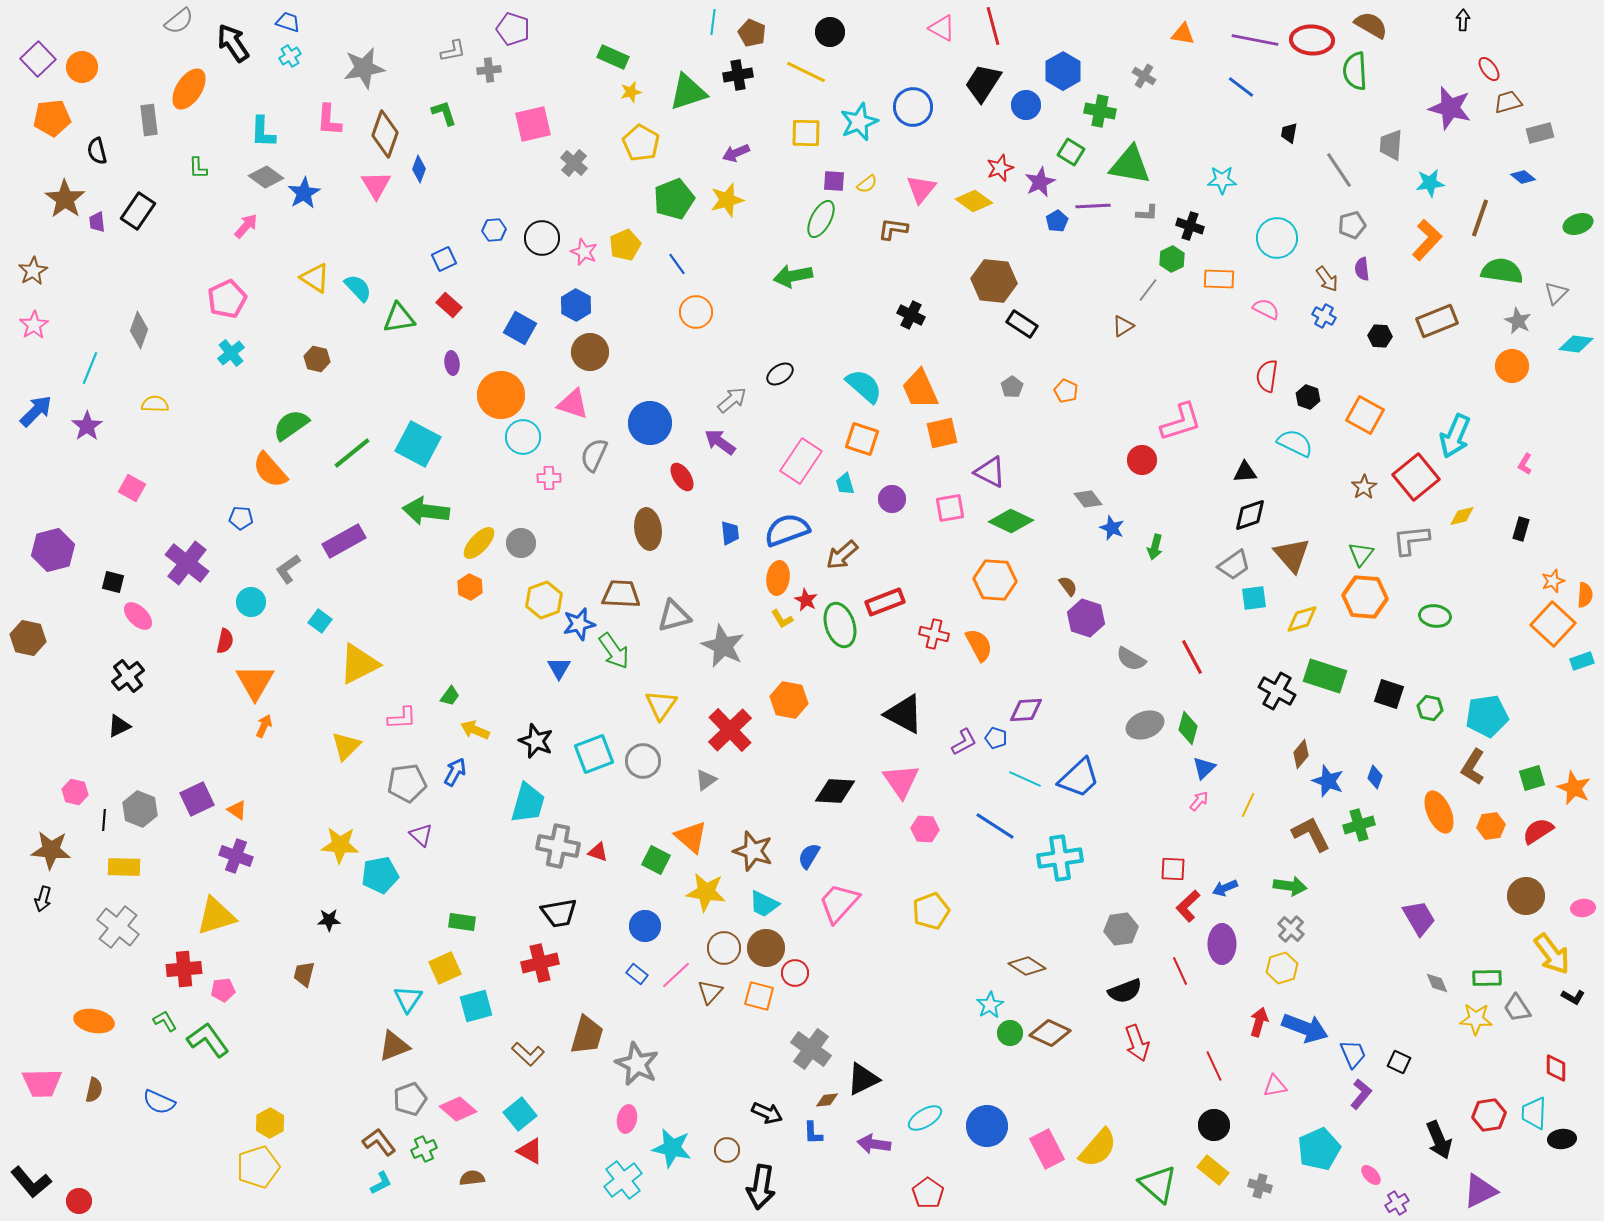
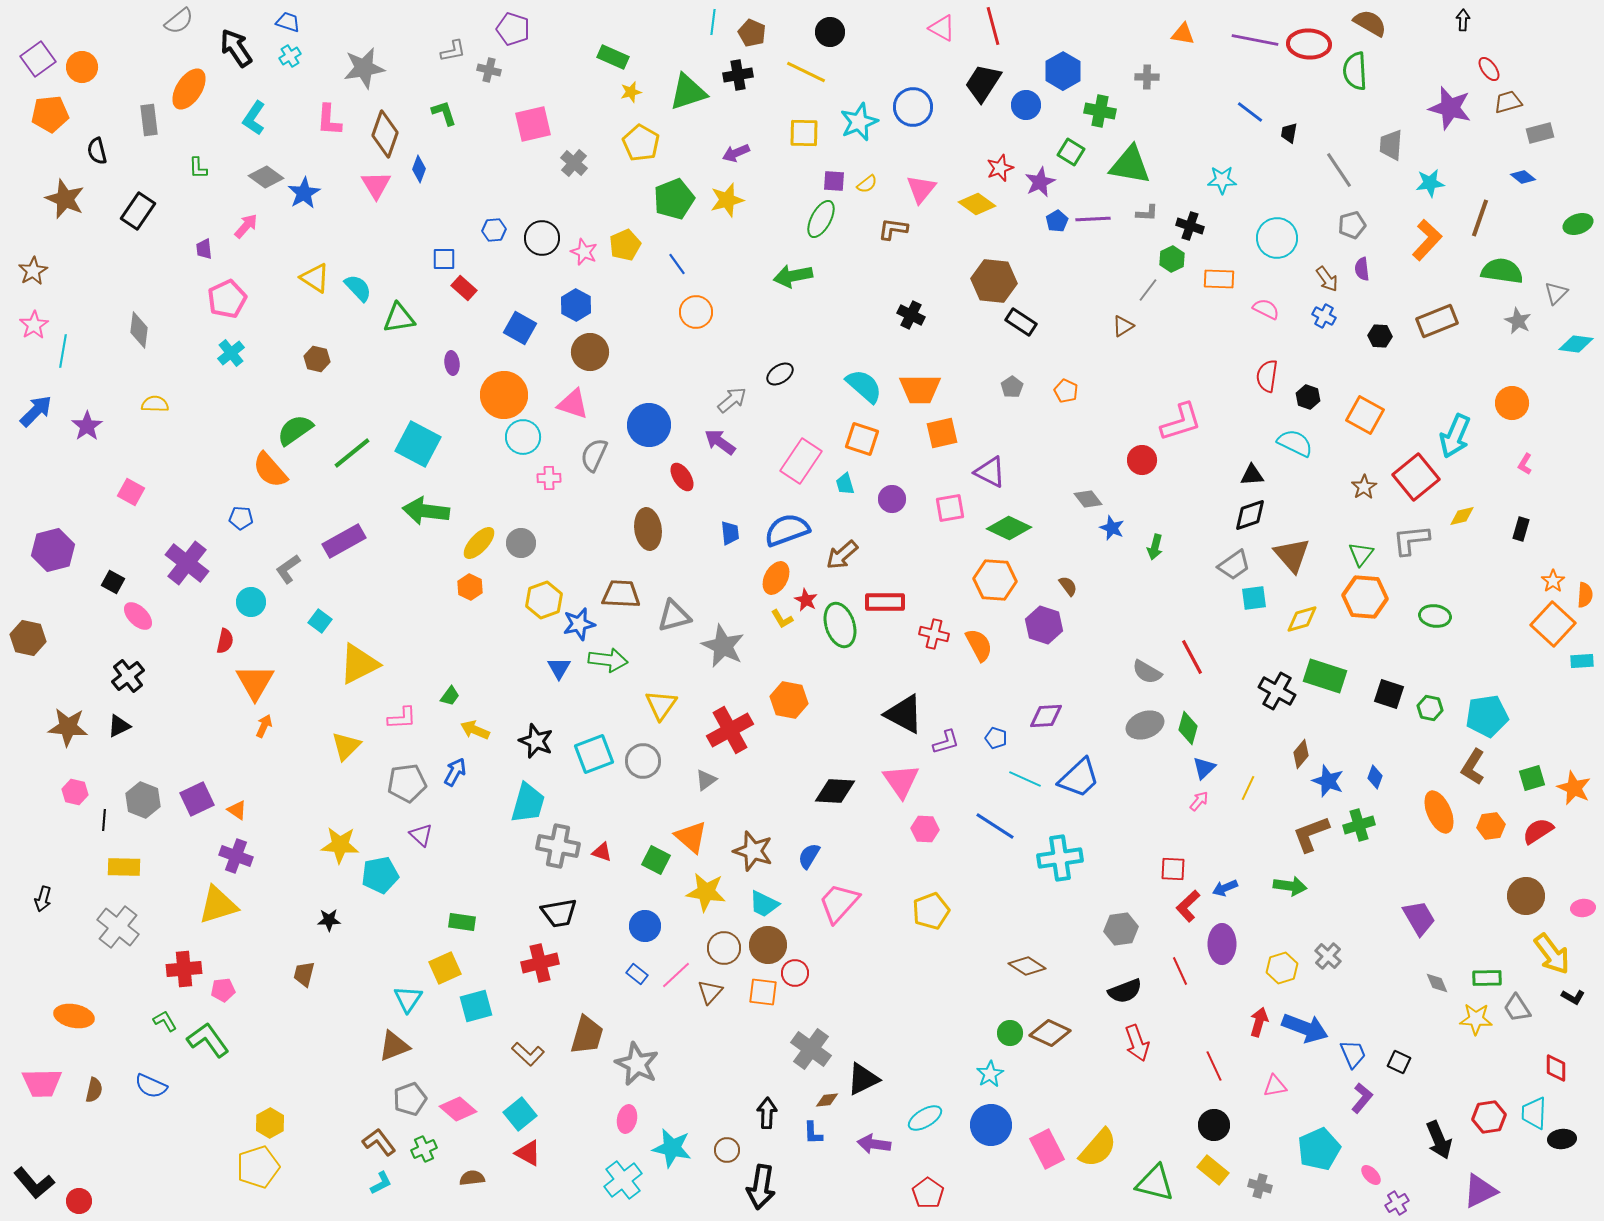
brown semicircle at (1371, 25): moved 1 px left, 2 px up
red ellipse at (1312, 40): moved 3 px left, 4 px down
black arrow at (233, 43): moved 3 px right, 5 px down
purple square at (38, 59): rotated 8 degrees clockwise
gray cross at (489, 70): rotated 20 degrees clockwise
gray cross at (1144, 76): moved 3 px right, 1 px down; rotated 30 degrees counterclockwise
blue line at (1241, 87): moved 9 px right, 25 px down
orange pentagon at (52, 118): moved 2 px left, 4 px up
cyan L-shape at (263, 132): moved 9 px left, 14 px up; rotated 32 degrees clockwise
yellow square at (806, 133): moved 2 px left
brown star at (65, 199): rotated 12 degrees counterclockwise
yellow diamond at (974, 201): moved 3 px right, 3 px down
purple line at (1093, 206): moved 13 px down
purple trapezoid at (97, 222): moved 107 px right, 27 px down
blue square at (444, 259): rotated 25 degrees clockwise
red rectangle at (449, 305): moved 15 px right, 17 px up
black rectangle at (1022, 324): moved 1 px left, 2 px up
gray diamond at (139, 330): rotated 12 degrees counterclockwise
orange circle at (1512, 366): moved 37 px down
cyan line at (90, 368): moved 27 px left, 17 px up; rotated 12 degrees counterclockwise
orange trapezoid at (920, 389): rotated 66 degrees counterclockwise
orange circle at (501, 395): moved 3 px right
blue circle at (650, 423): moved 1 px left, 2 px down
green semicircle at (291, 425): moved 4 px right, 5 px down
black triangle at (1245, 472): moved 7 px right, 3 px down
pink square at (132, 488): moved 1 px left, 4 px down
green diamond at (1011, 521): moved 2 px left, 7 px down
orange ellipse at (778, 578): moved 2 px left; rotated 20 degrees clockwise
orange star at (1553, 581): rotated 15 degrees counterclockwise
black square at (113, 582): rotated 15 degrees clockwise
red rectangle at (885, 602): rotated 21 degrees clockwise
purple hexagon at (1086, 618): moved 42 px left, 7 px down
green arrow at (614, 651): moved 6 px left, 9 px down; rotated 48 degrees counterclockwise
gray semicircle at (1131, 659): moved 16 px right, 13 px down
cyan rectangle at (1582, 661): rotated 15 degrees clockwise
purple diamond at (1026, 710): moved 20 px right, 6 px down
red cross at (730, 730): rotated 15 degrees clockwise
purple L-shape at (964, 742): moved 18 px left; rotated 12 degrees clockwise
yellow line at (1248, 805): moved 17 px up
gray hexagon at (140, 809): moved 3 px right, 9 px up
brown L-shape at (1311, 834): rotated 84 degrees counterclockwise
brown star at (51, 850): moved 17 px right, 123 px up
red triangle at (598, 852): moved 4 px right
yellow triangle at (216, 916): moved 2 px right, 11 px up
gray cross at (1291, 929): moved 37 px right, 27 px down
brown circle at (766, 948): moved 2 px right, 3 px up
orange square at (759, 996): moved 4 px right, 4 px up; rotated 8 degrees counterclockwise
cyan star at (990, 1005): moved 69 px down
orange ellipse at (94, 1021): moved 20 px left, 5 px up
purple L-shape at (1361, 1094): moved 1 px right, 4 px down
blue semicircle at (159, 1102): moved 8 px left, 16 px up
black arrow at (767, 1113): rotated 112 degrees counterclockwise
red hexagon at (1489, 1115): moved 2 px down
blue circle at (987, 1126): moved 4 px right, 1 px up
red triangle at (530, 1151): moved 2 px left, 2 px down
black L-shape at (31, 1182): moved 3 px right, 1 px down
green triangle at (1158, 1184): moved 3 px left, 1 px up; rotated 27 degrees counterclockwise
